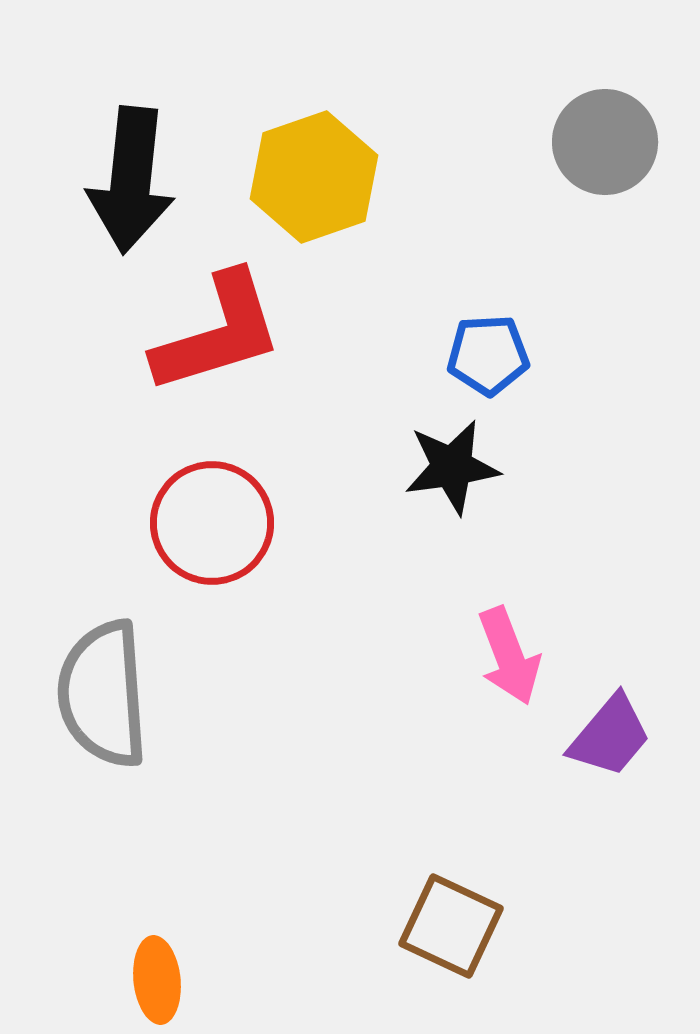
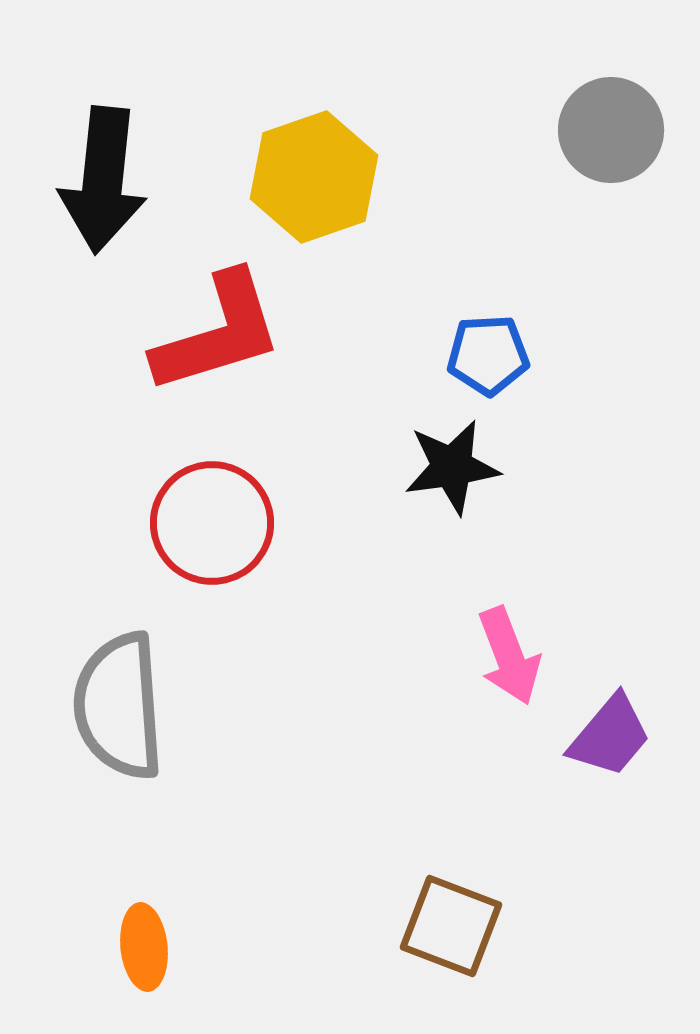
gray circle: moved 6 px right, 12 px up
black arrow: moved 28 px left
gray semicircle: moved 16 px right, 12 px down
brown square: rotated 4 degrees counterclockwise
orange ellipse: moved 13 px left, 33 px up
